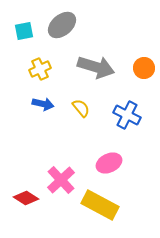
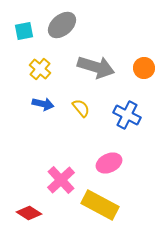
yellow cross: rotated 25 degrees counterclockwise
red diamond: moved 3 px right, 15 px down
